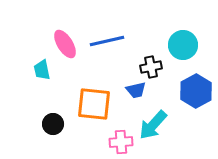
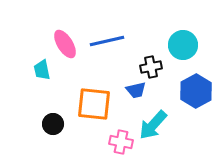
pink cross: rotated 15 degrees clockwise
